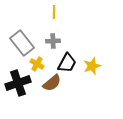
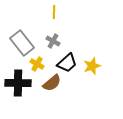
gray cross: rotated 32 degrees clockwise
black trapezoid: rotated 20 degrees clockwise
black cross: rotated 20 degrees clockwise
